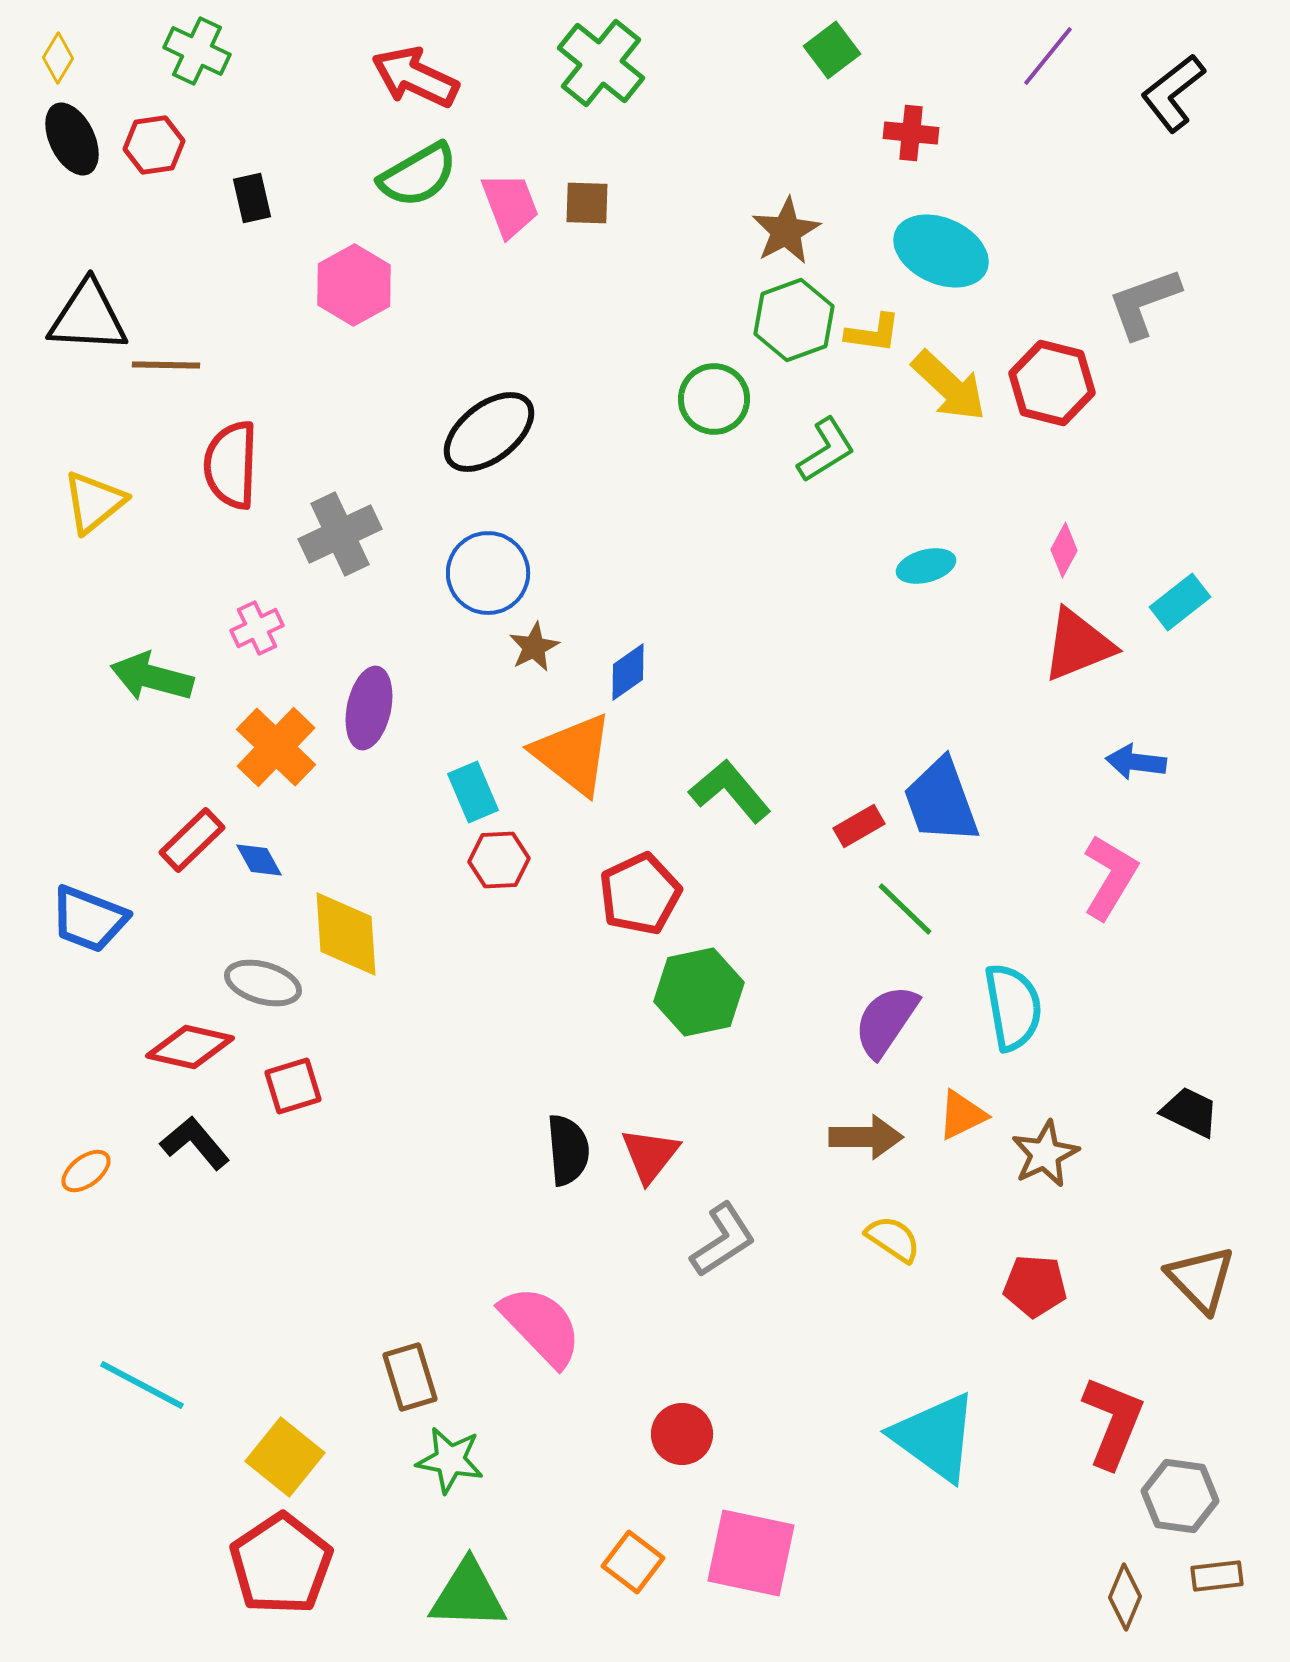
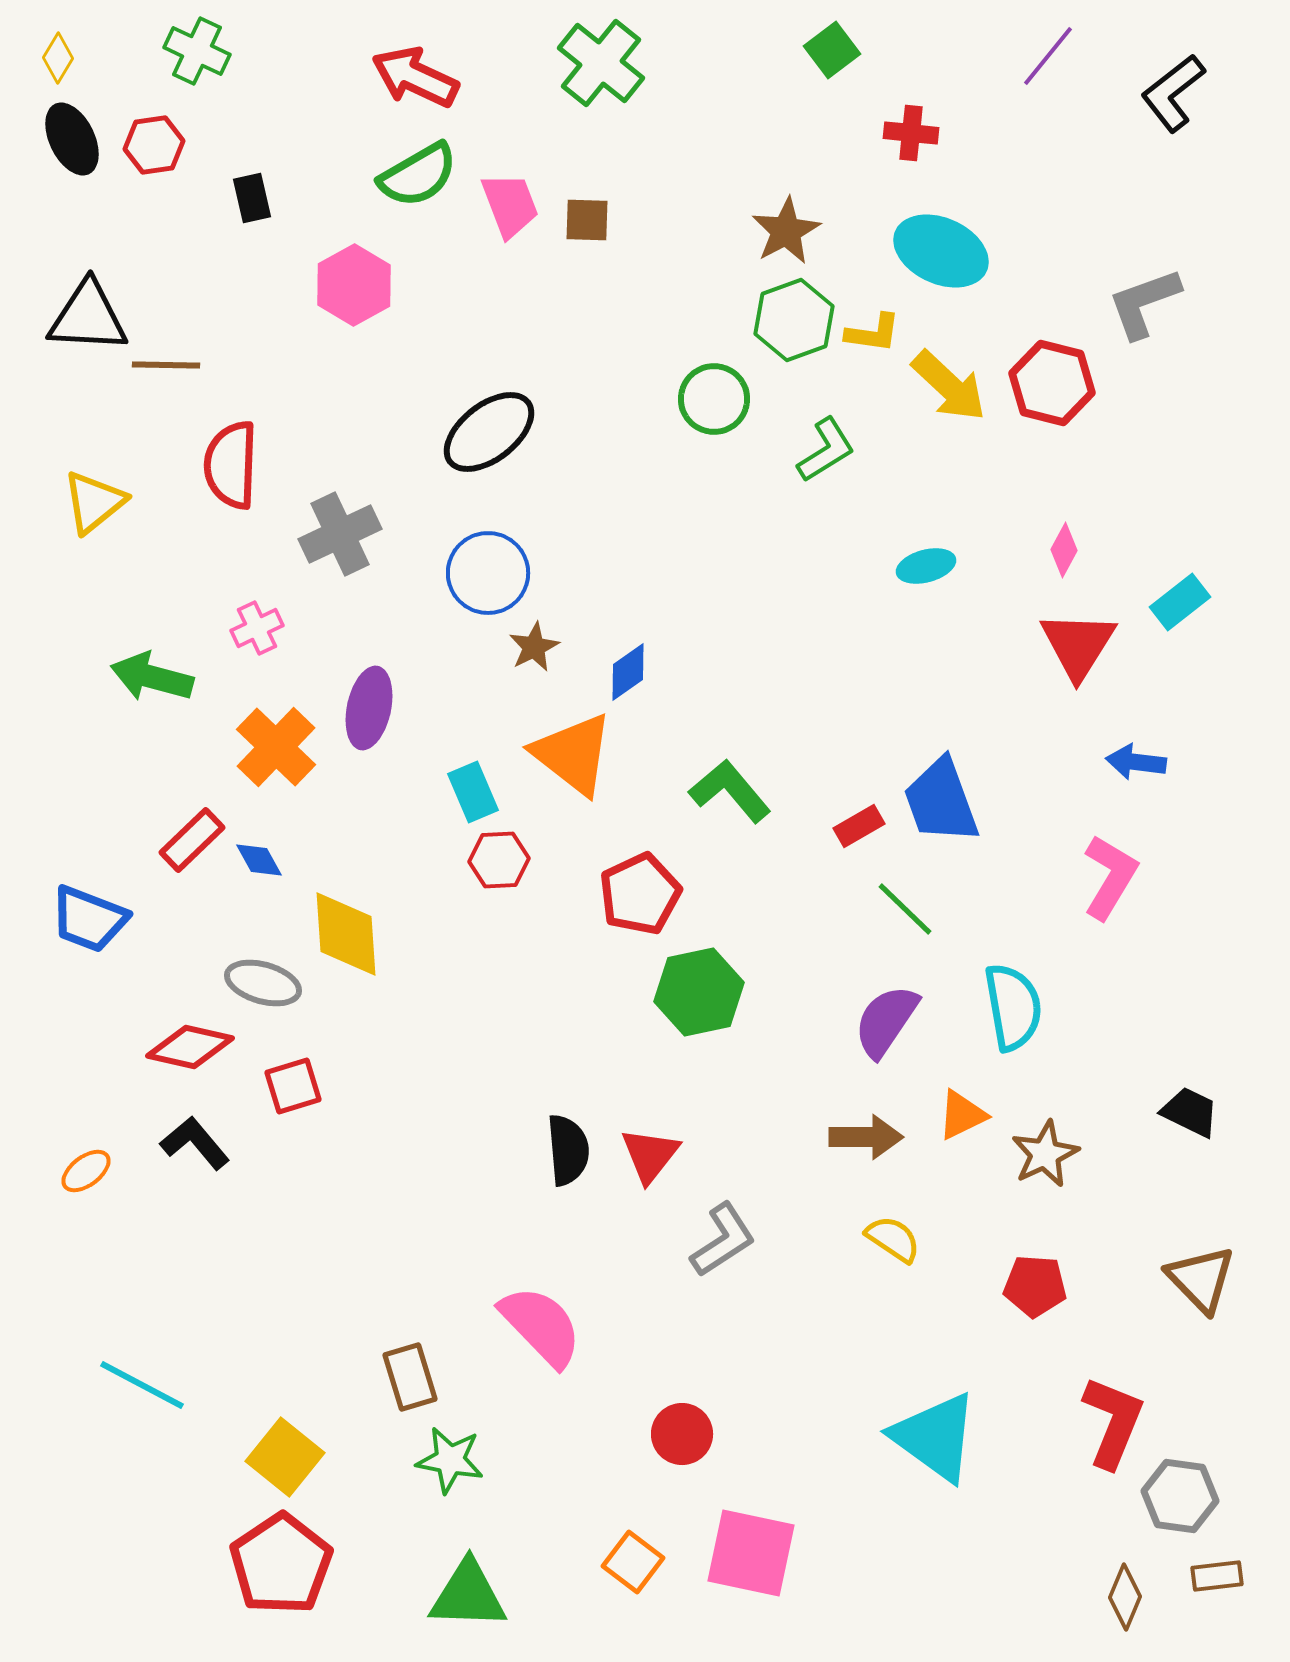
brown square at (587, 203): moved 17 px down
red triangle at (1078, 645): rotated 36 degrees counterclockwise
